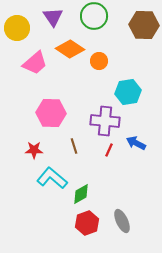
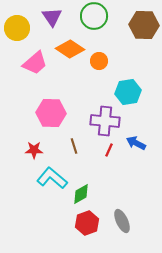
purple triangle: moved 1 px left
